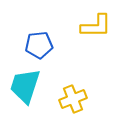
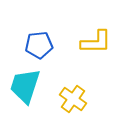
yellow L-shape: moved 16 px down
yellow cross: rotated 32 degrees counterclockwise
